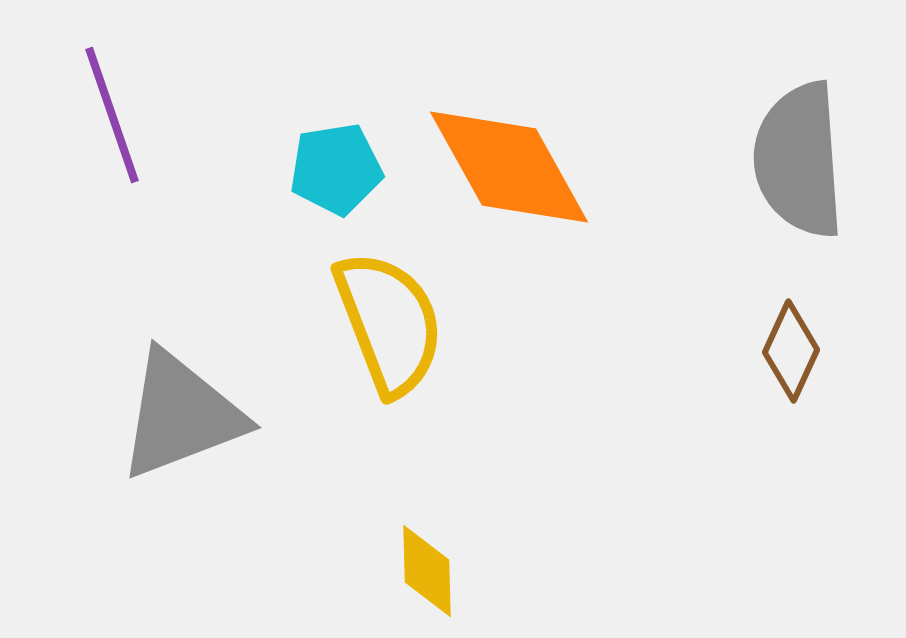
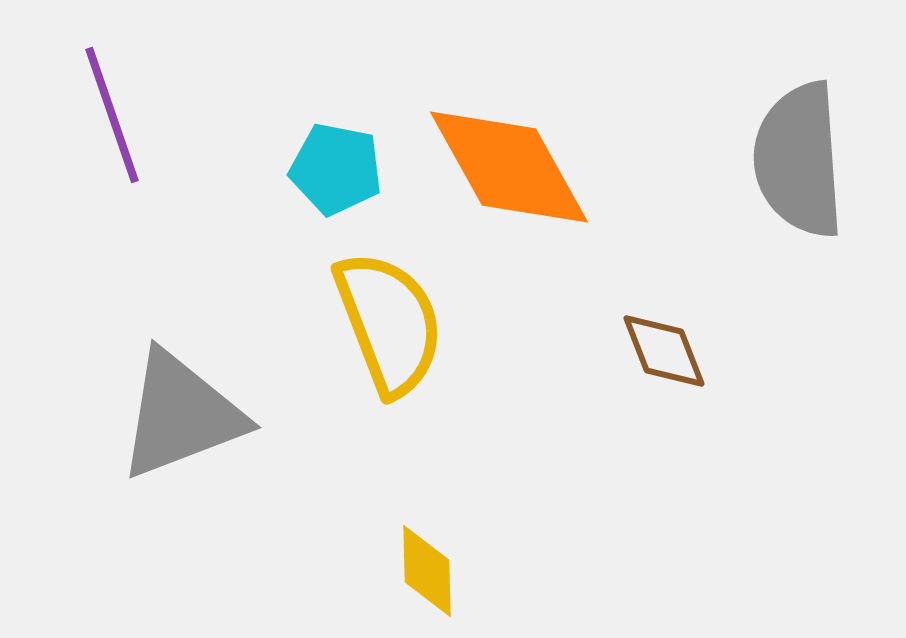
cyan pentagon: rotated 20 degrees clockwise
brown diamond: moved 127 px left; rotated 46 degrees counterclockwise
